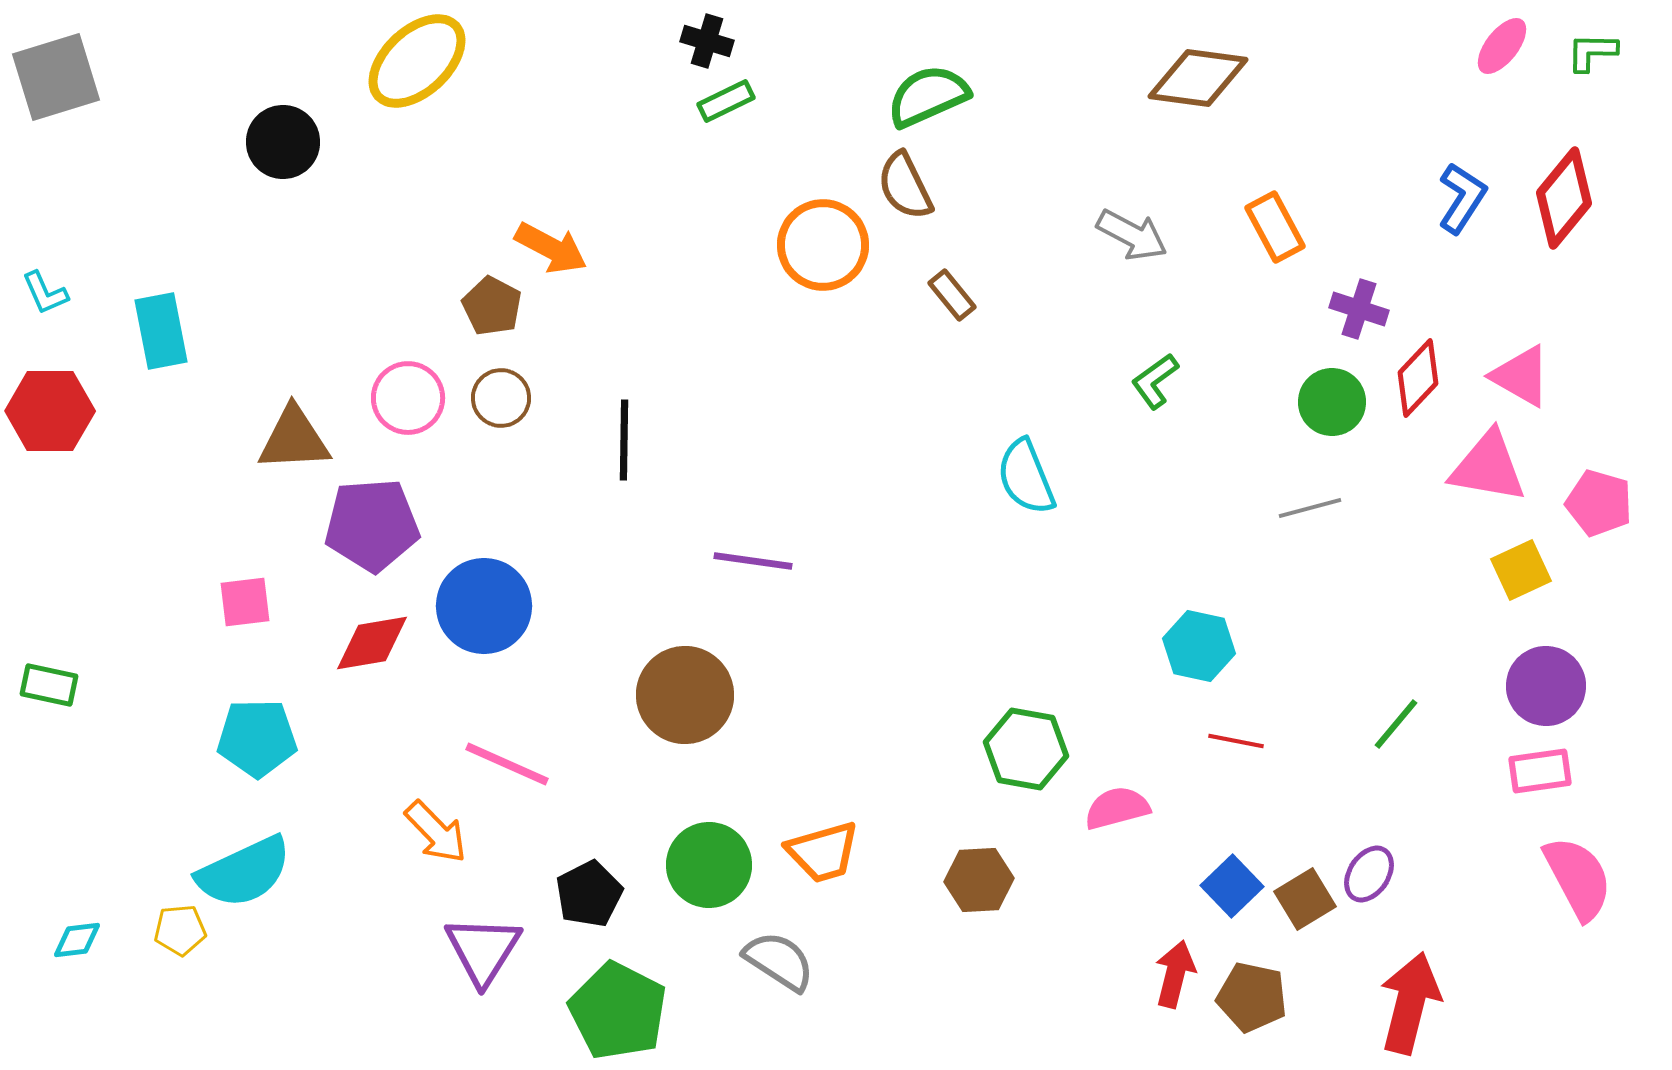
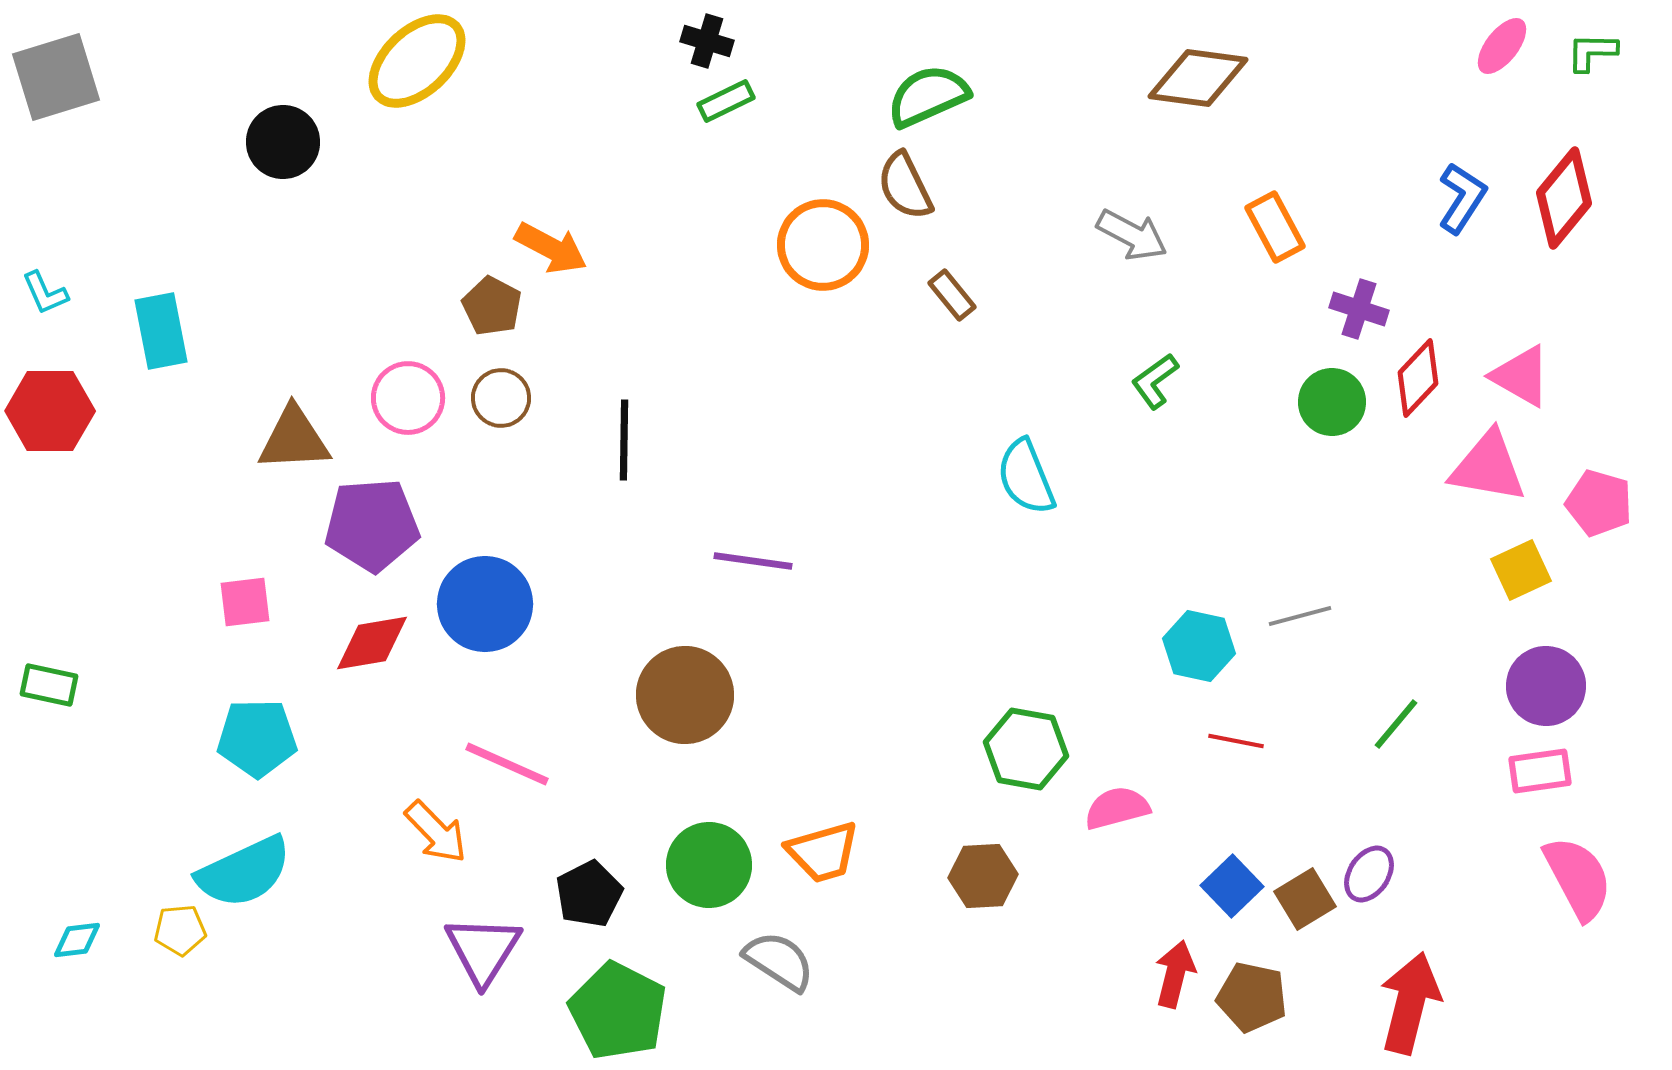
gray line at (1310, 508): moved 10 px left, 108 px down
blue circle at (484, 606): moved 1 px right, 2 px up
brown hexagon at (979, 880): moved 4 px right, 4 px up
